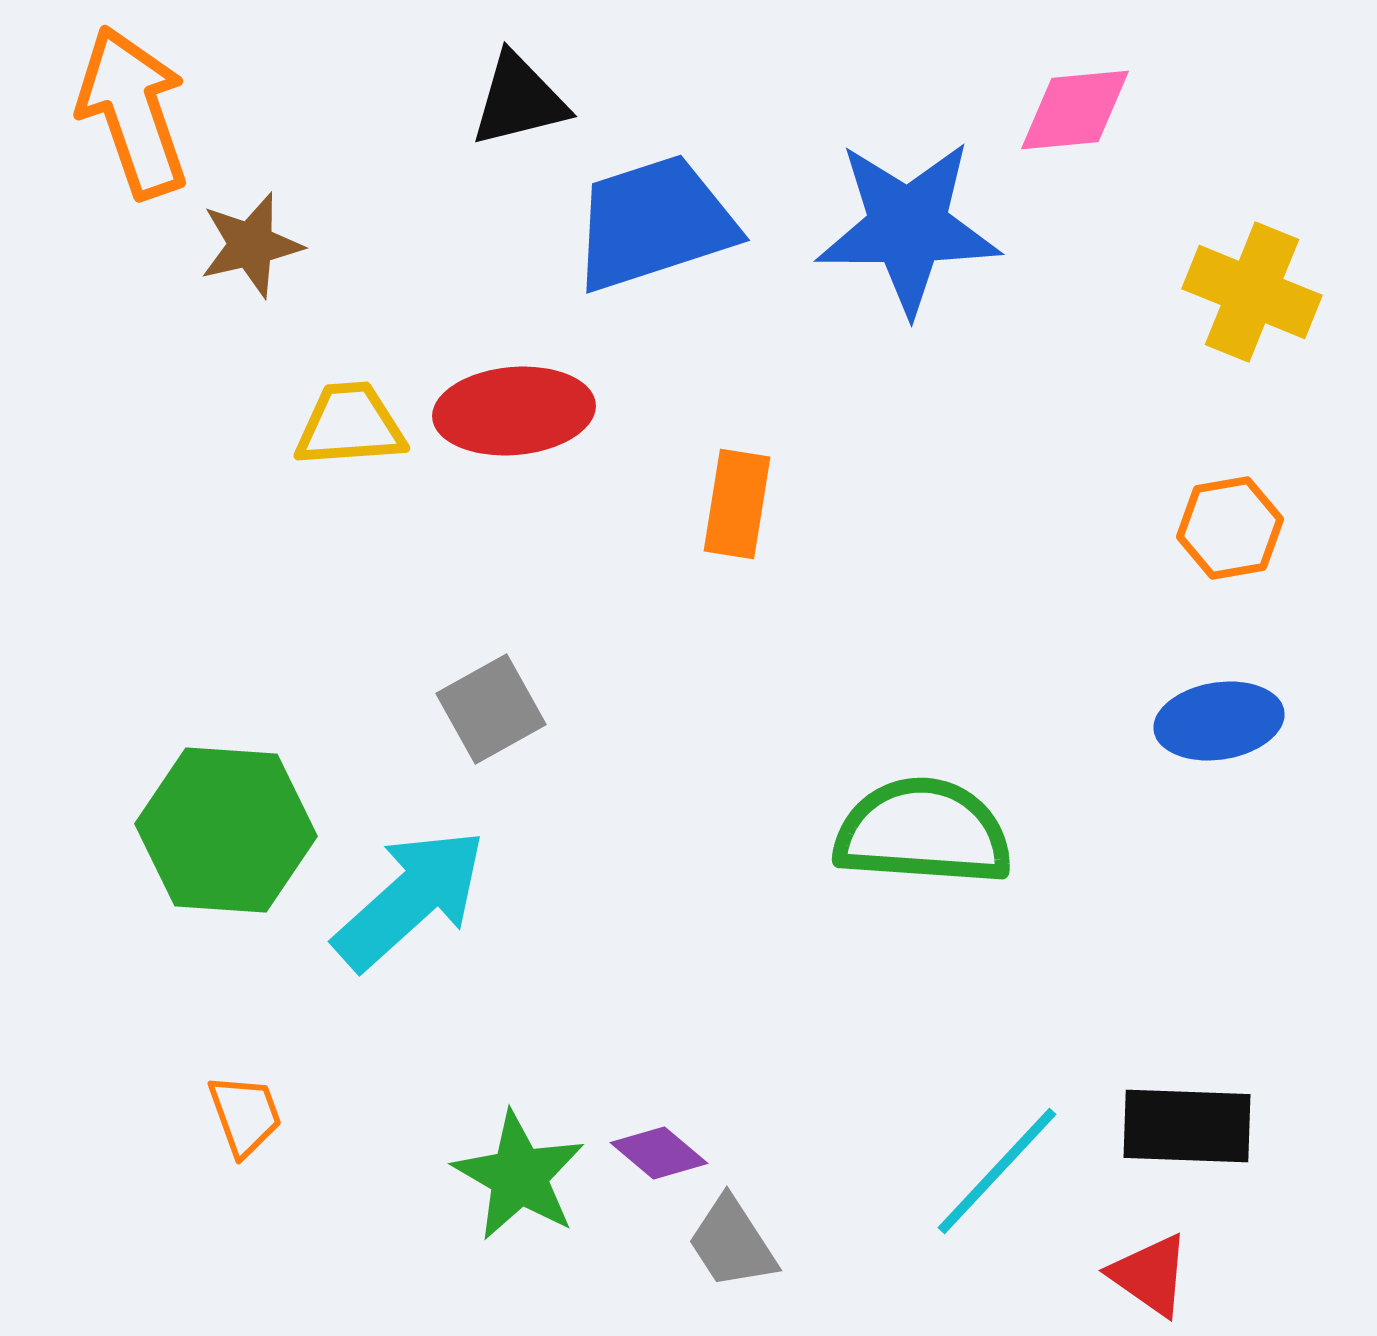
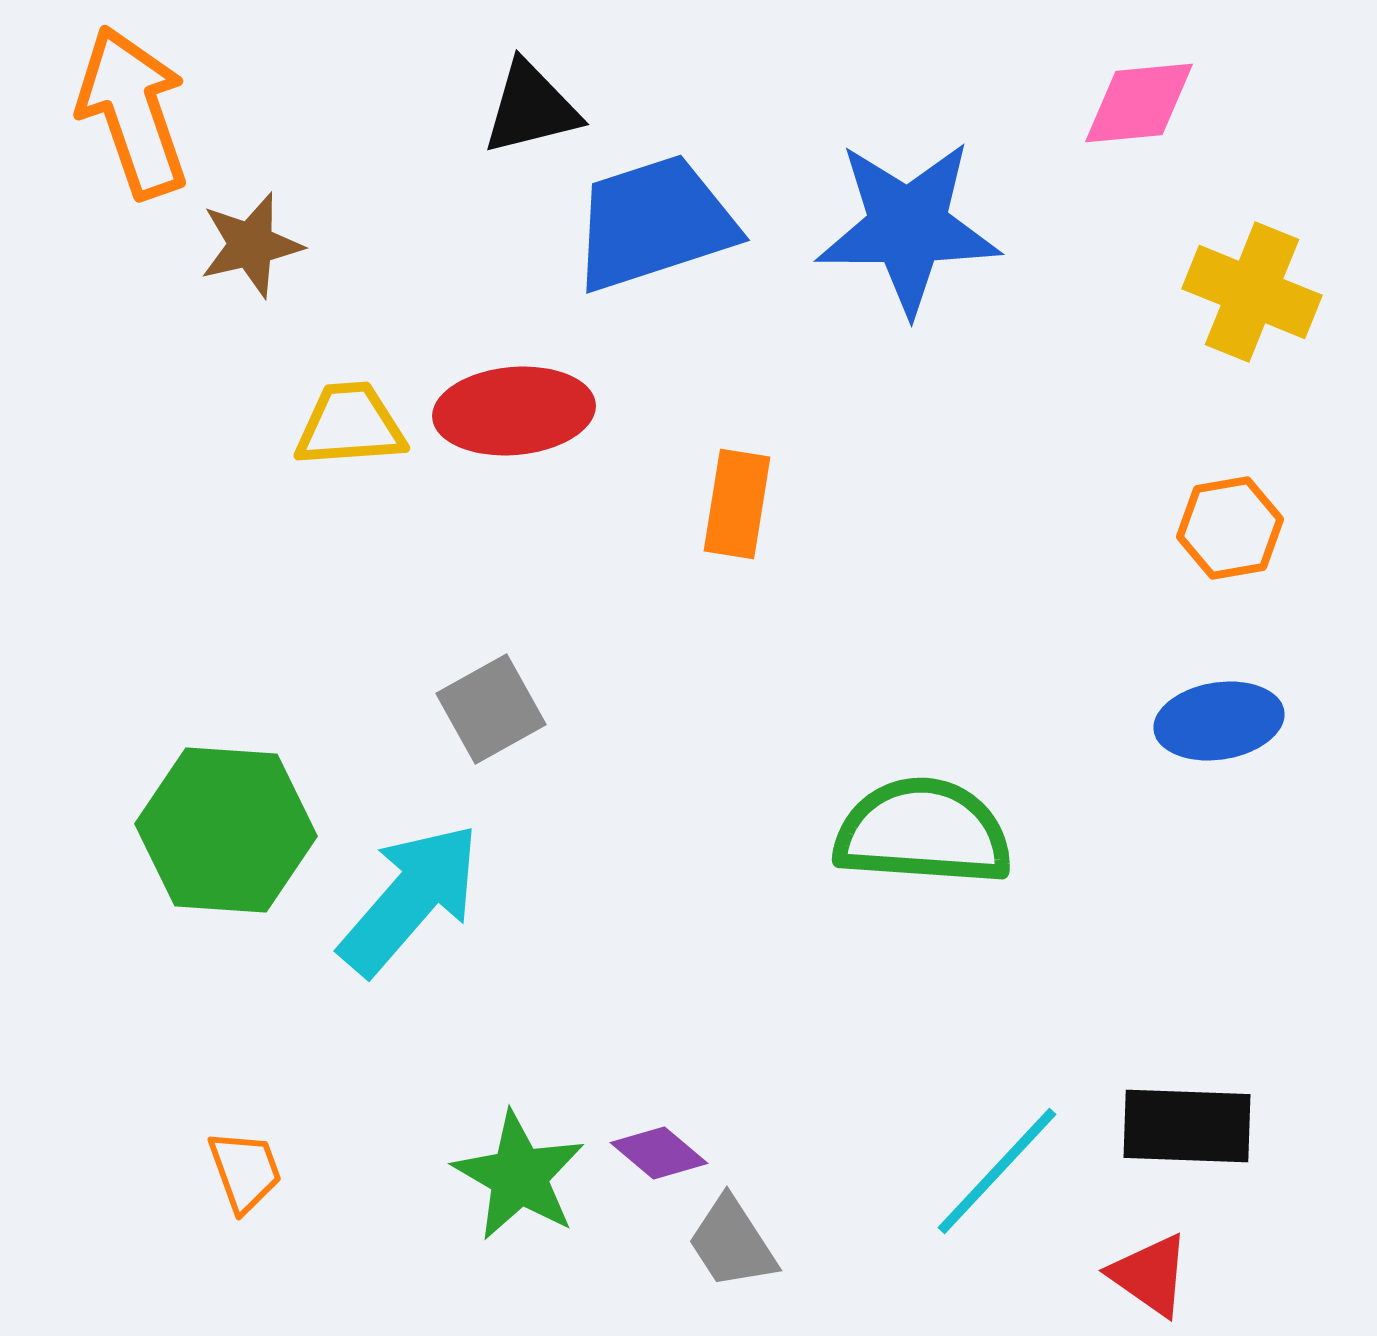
black triangle: moved 12 px right, 8 px down
pink diamond: moved 64 px right, 7 px up
cyan arrow: rotated 7 degrees counterclockwise
orange trapezoid: moved 56 px down
